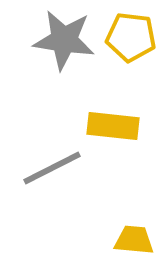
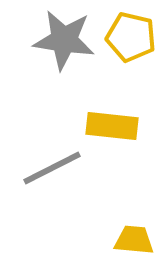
yellow pentagon: rotated 6 degrees clockwise
yellow rectangle: moved 1 px left
